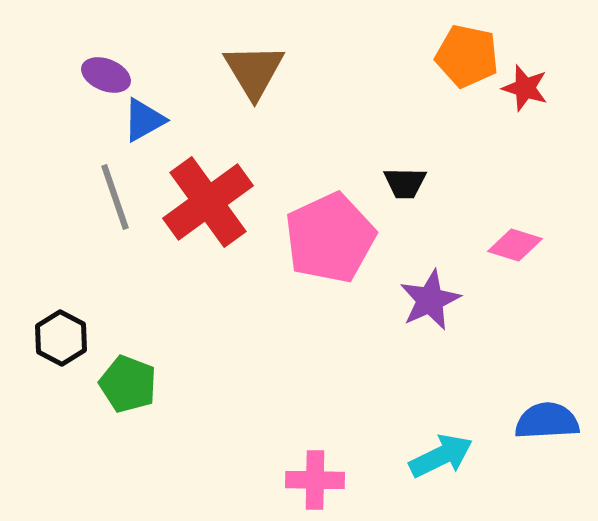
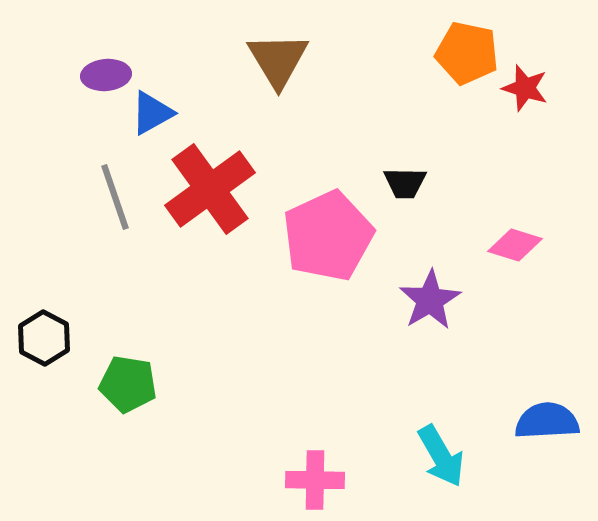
orange pentagon: moved 3 px up
brown triangle: moved 24 px right, 11 px up
purple ellipse: rotated 27 degrees counterclockwise
blue triangle: moved 8 px right, 7 px up
red cross: moved 2 px right, 13 px up
pink pentagon: moved 2 px left, 2 px up
purple star: rotated 6 degrees counterclockwise
black hexagon: moved 17 px left
green pentagon: rotated 12 degrees counterclockwise
cyan arrow: rotated 86 degrees clockwise
